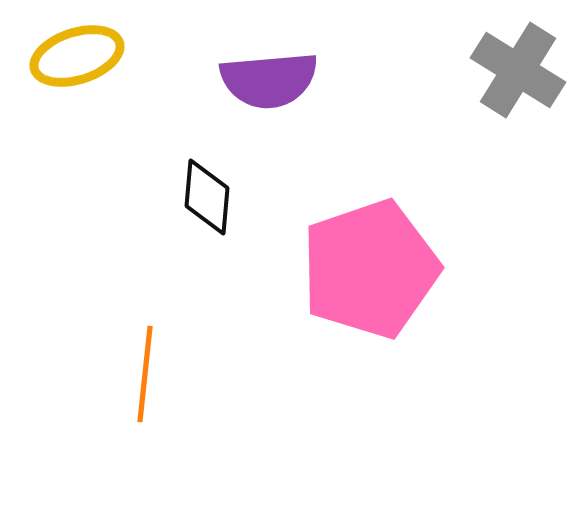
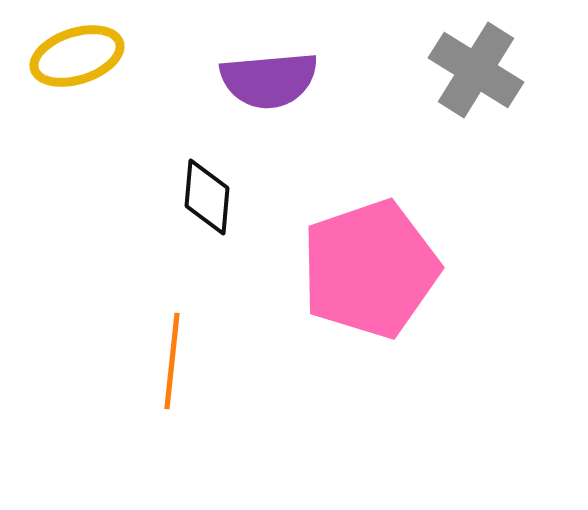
gray cross: moved 42 px left
orange line: moved 27 px right, 13 px up
